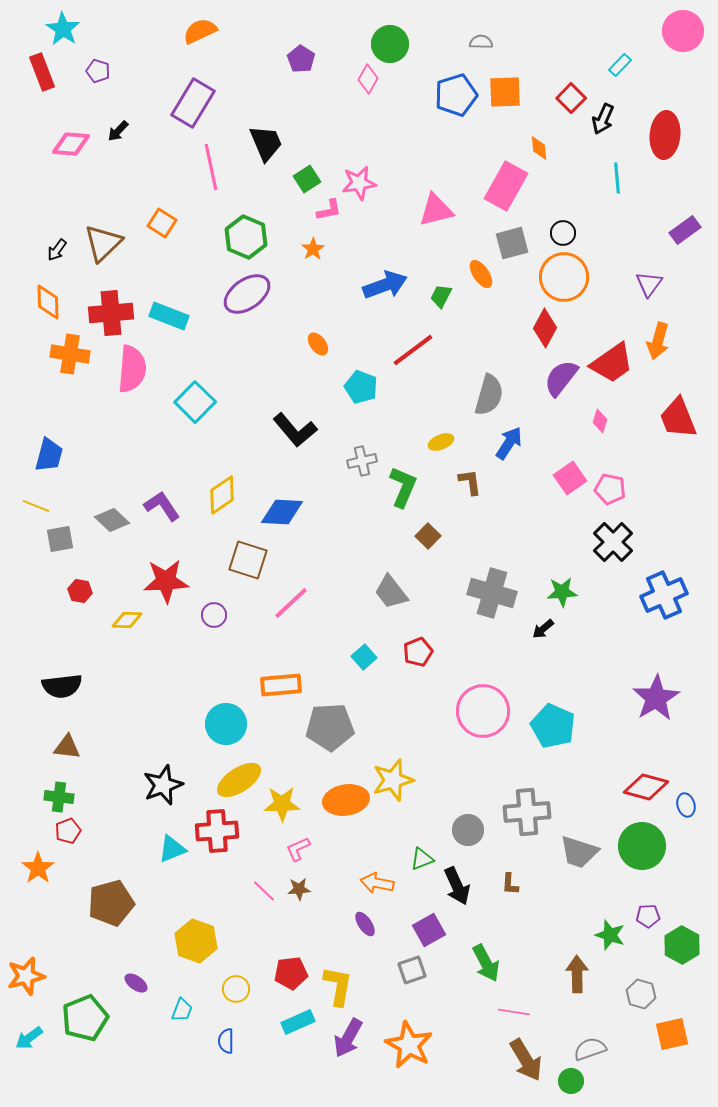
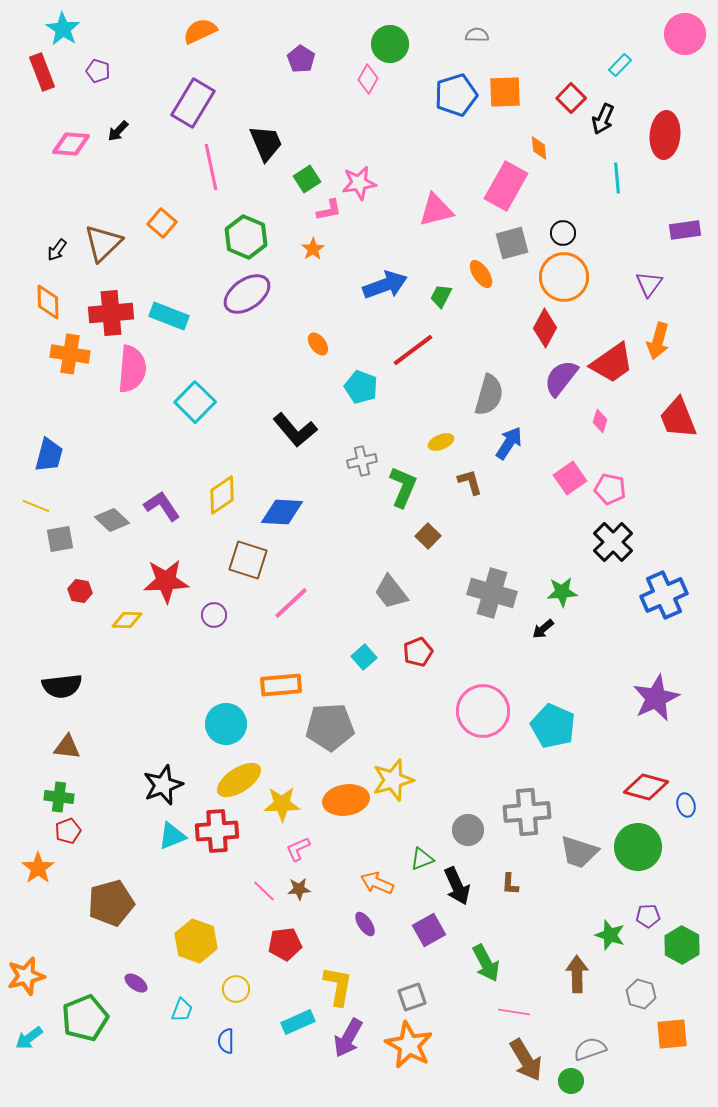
pink circle at (683, 31): moved 2 px right, 3 px down
gray semicircle at (481, 42): moved 4 px left, 7 px up
orange square at (162, 223): rotated 8 degrees clockwise
purple rectangle at (685, 230): rotated 28 degrees clockwise
brown L-shape at (470, 482): rotated 8 degrees counterclockwise
purple star at (656, 698): rotated 6 degrees clockwise
green circle at (642, 846): moved 4 px left, 1 px down
cyan triangle at (172, 849): moved 13 px up
orange arrow at (377, 883): rotated 12 degrees clockwise
gray square at (412, 970): moved 27 px down
red pentagon at (291, 973): moved 6 px left, 29 px up
orange square at (672, 1034): rotated 8 degrees clockwise
